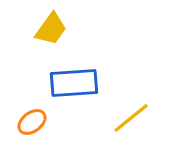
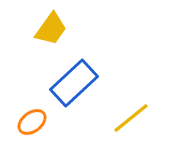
blue rectangle: rotated 39 degrees counterclockwise
